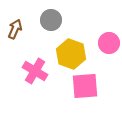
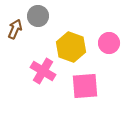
gray circle: moved 13 px left, 4 px up
yellow hexagon: moved 7 px up
pink cross: moved 8 px right
